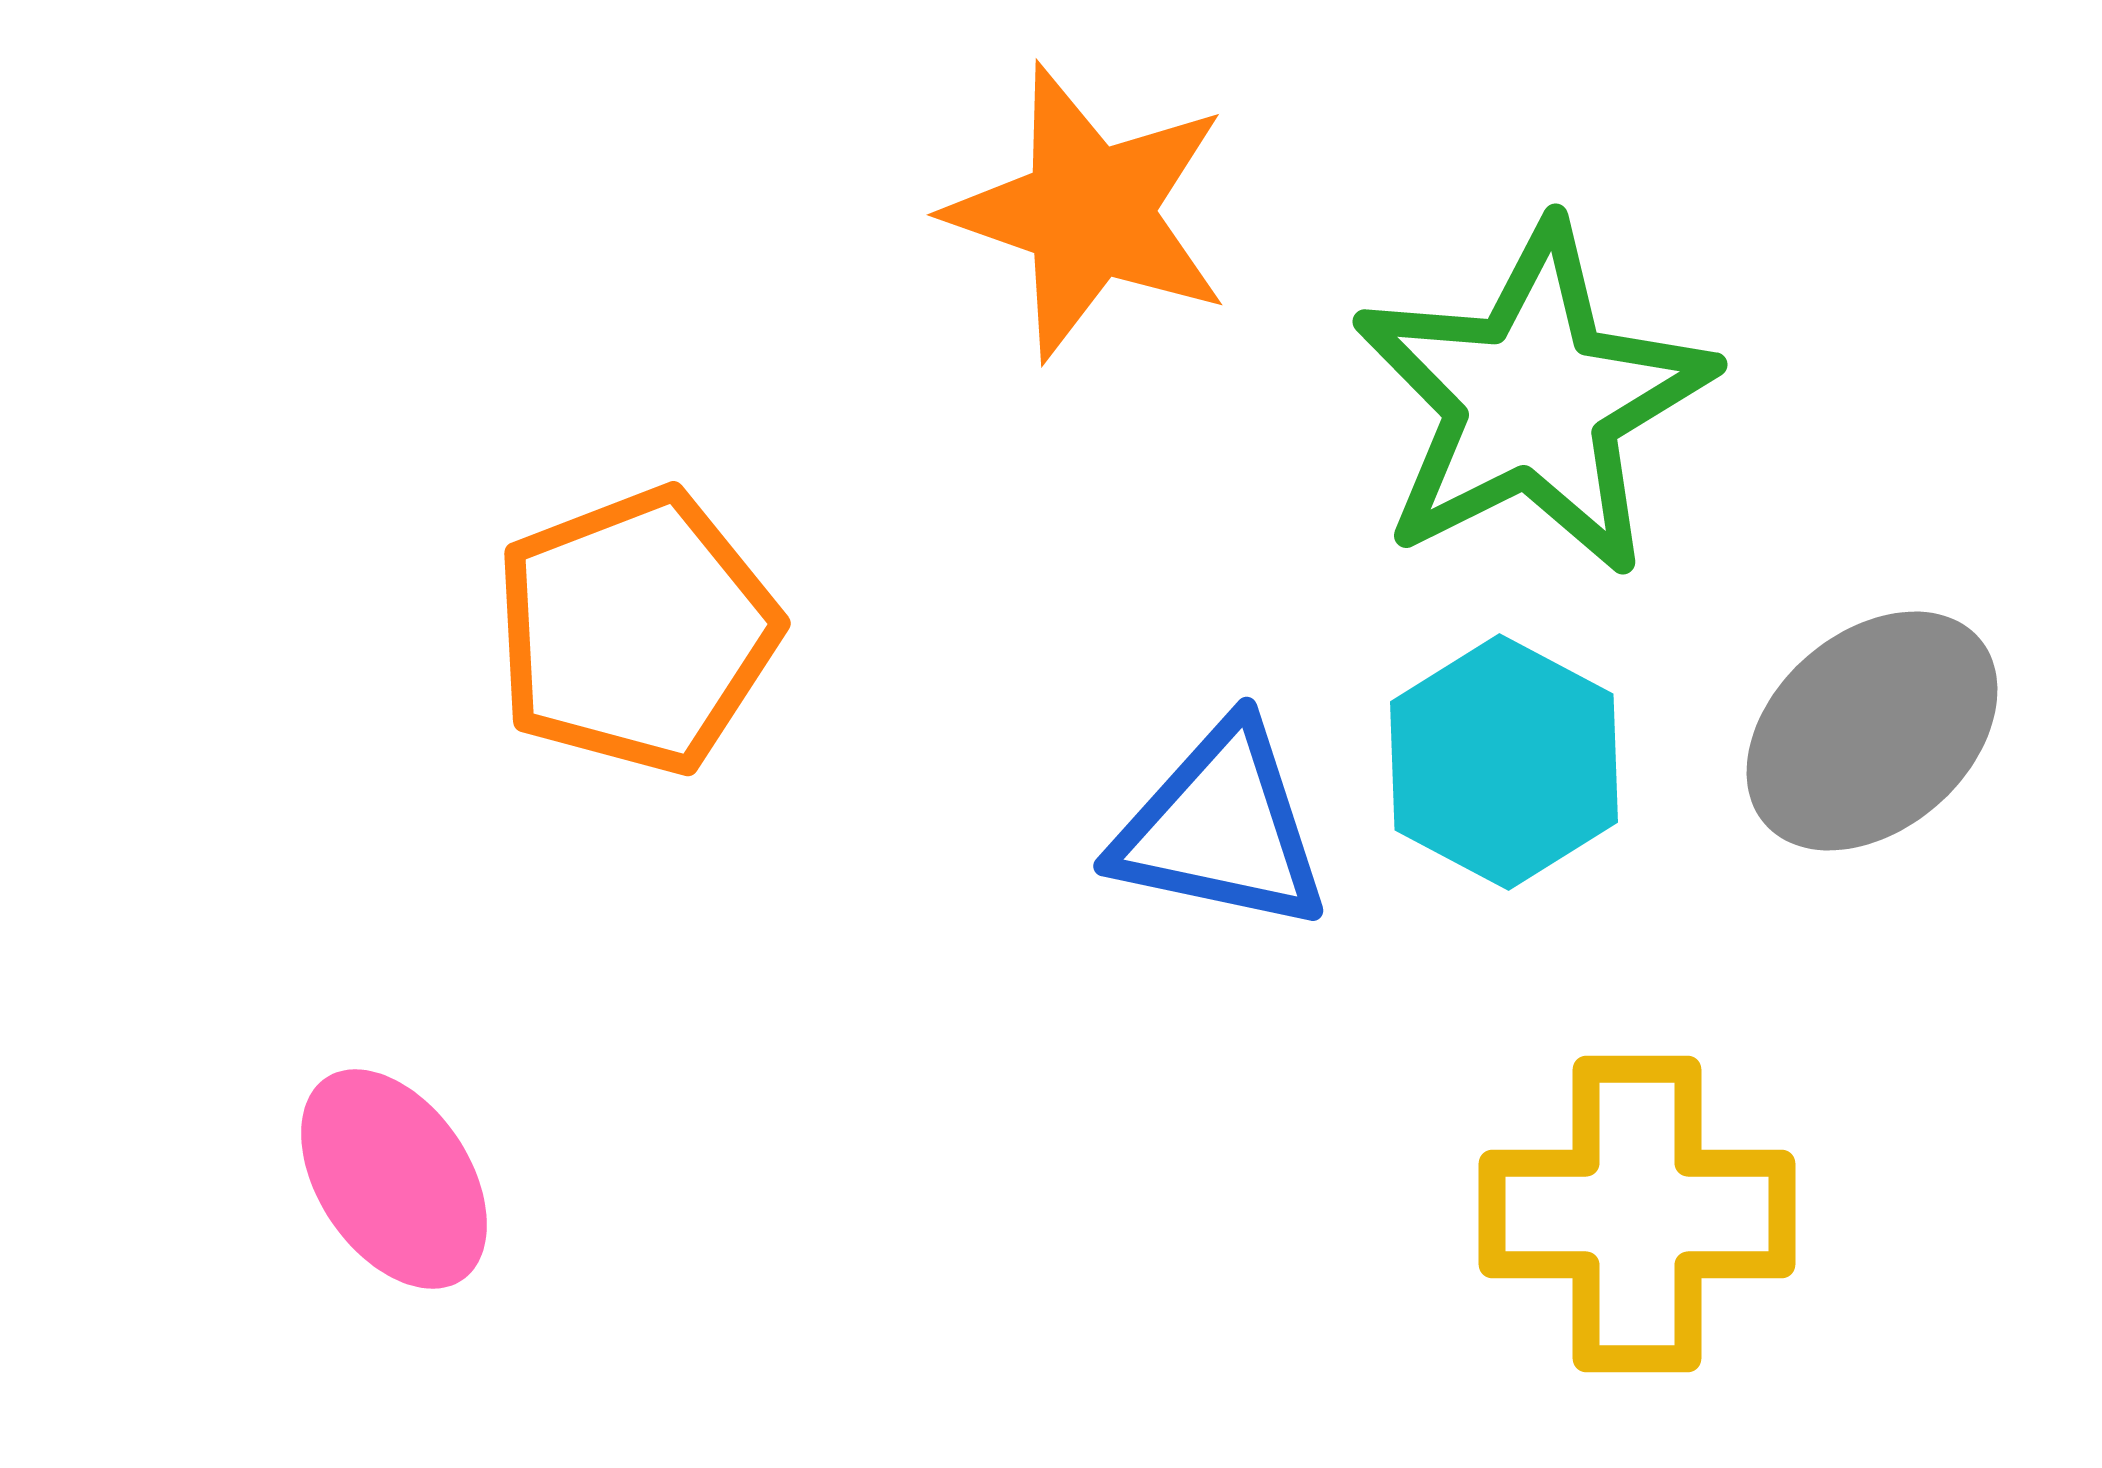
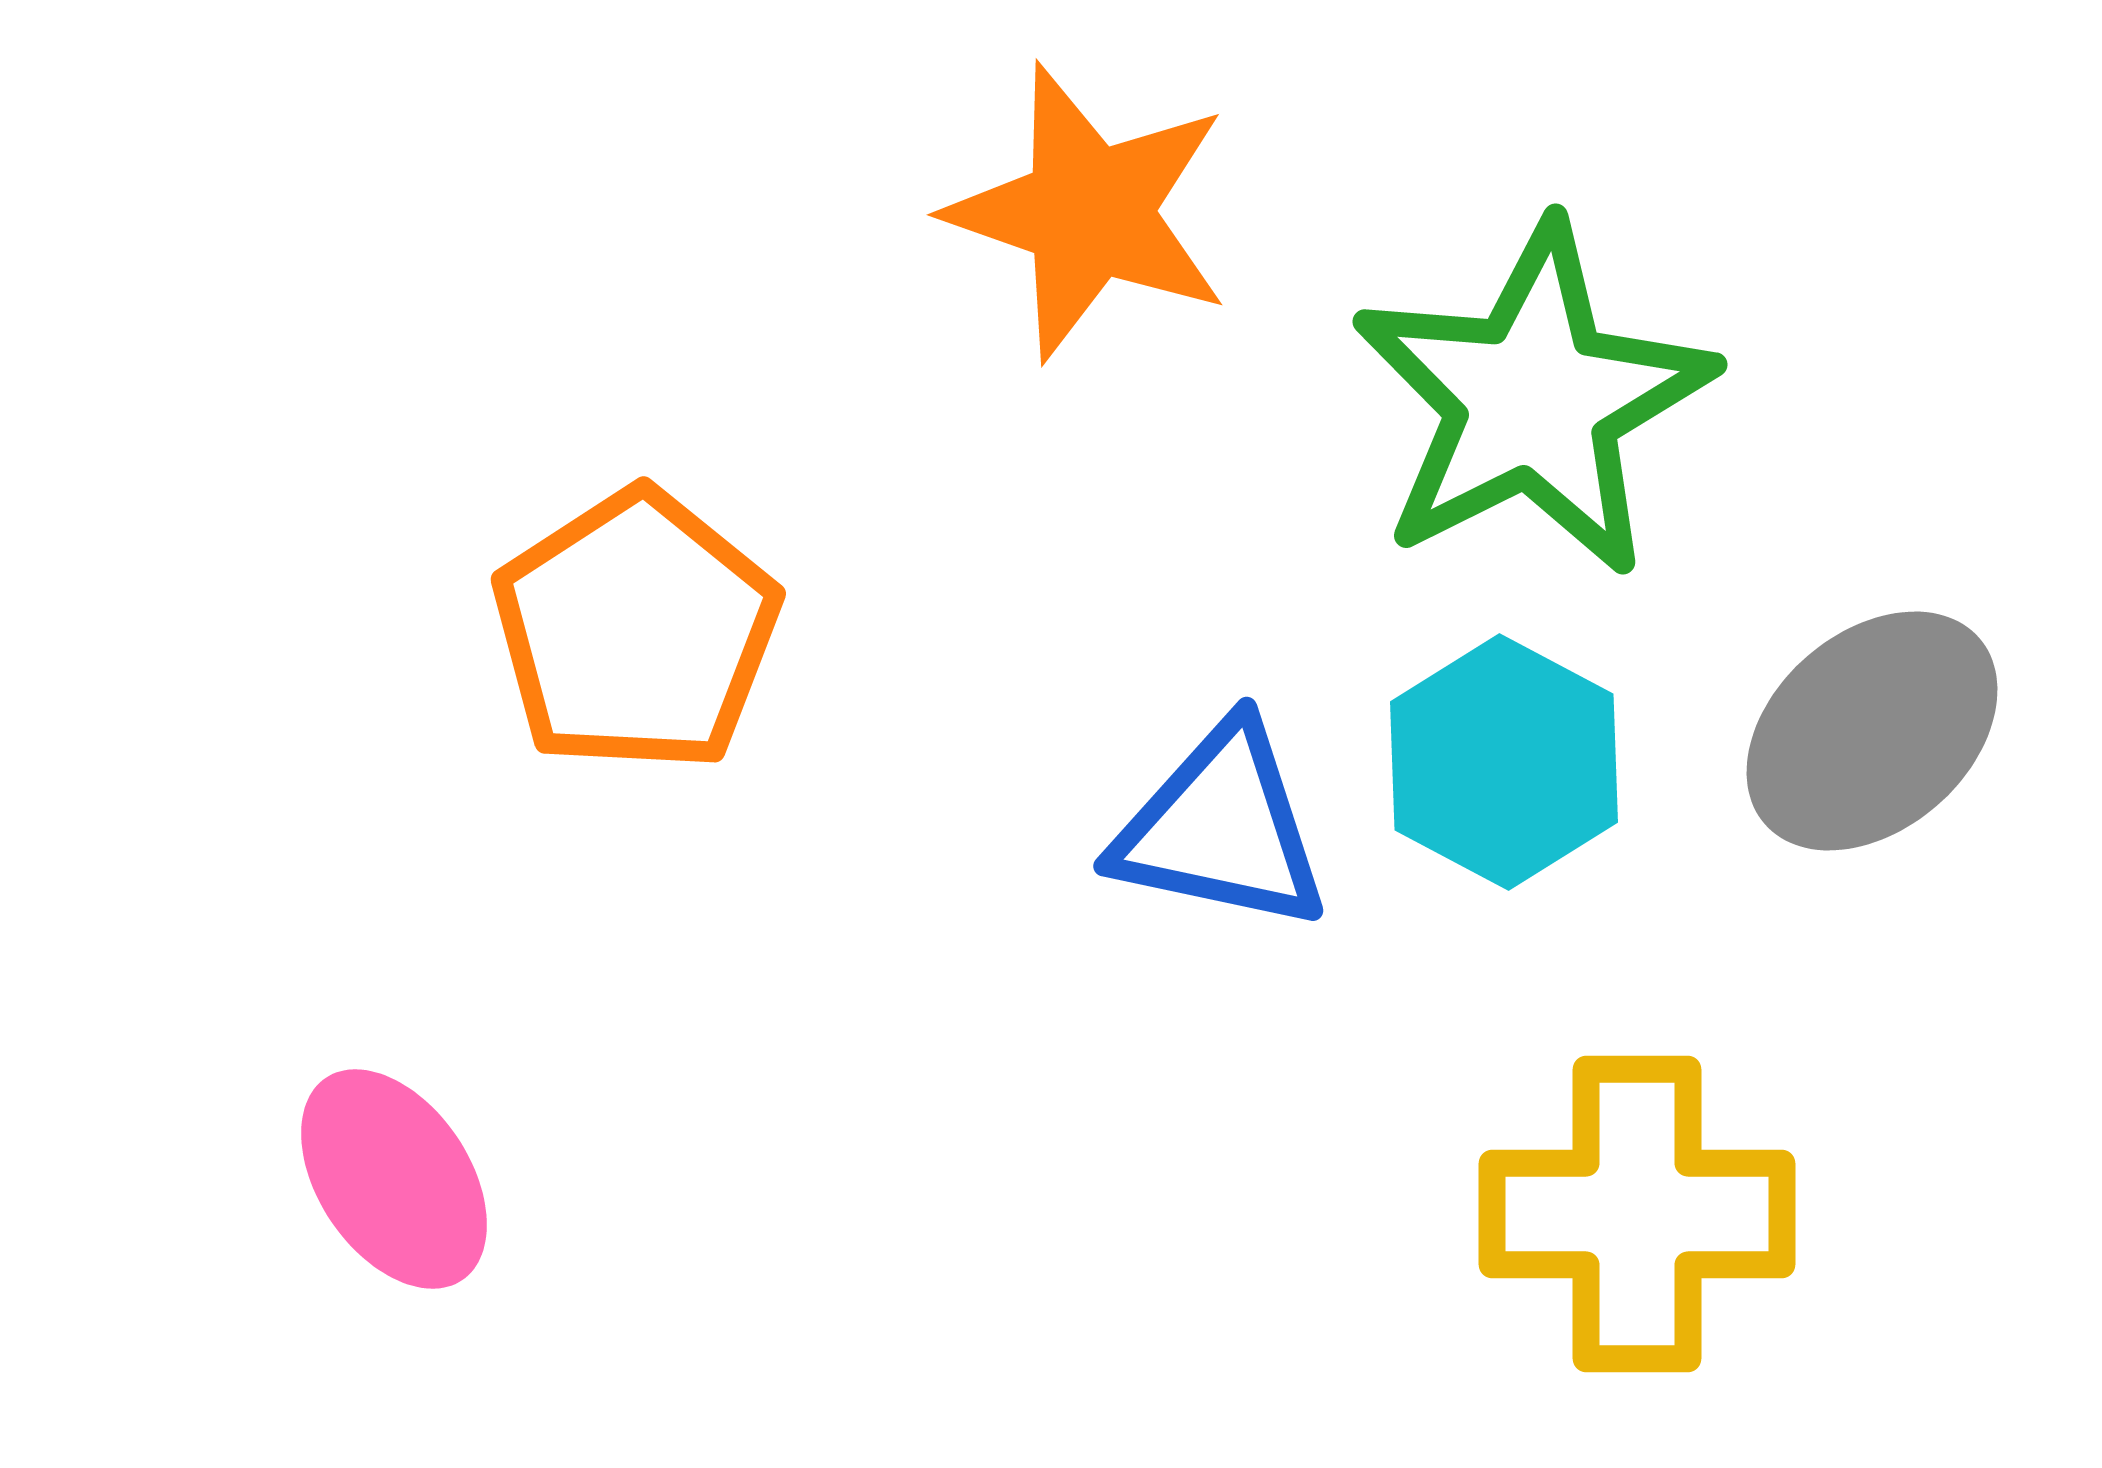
orange pentagon: rotated 12 degrees counterclockwise
